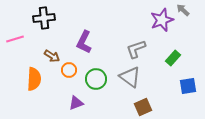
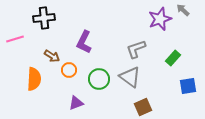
purple star: moved 2 px left, 1 px up
green circle: moved 3 px right
